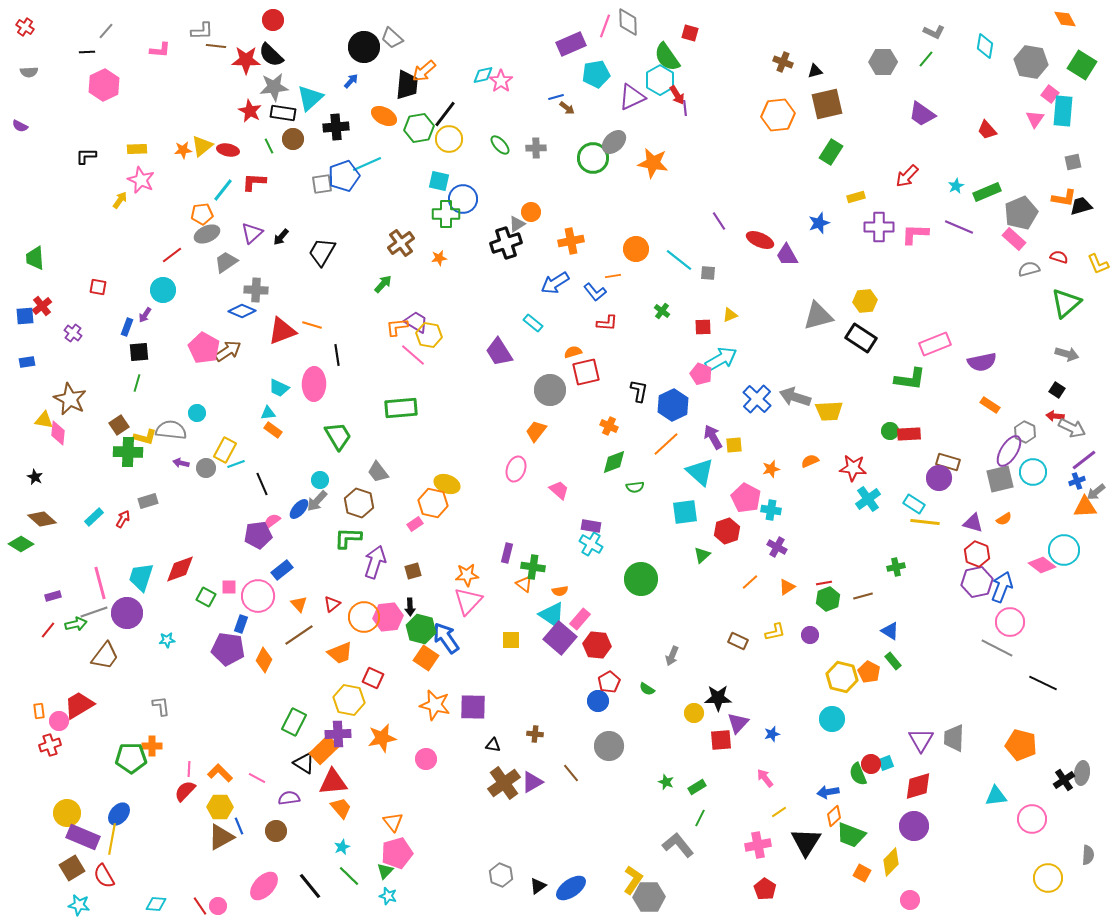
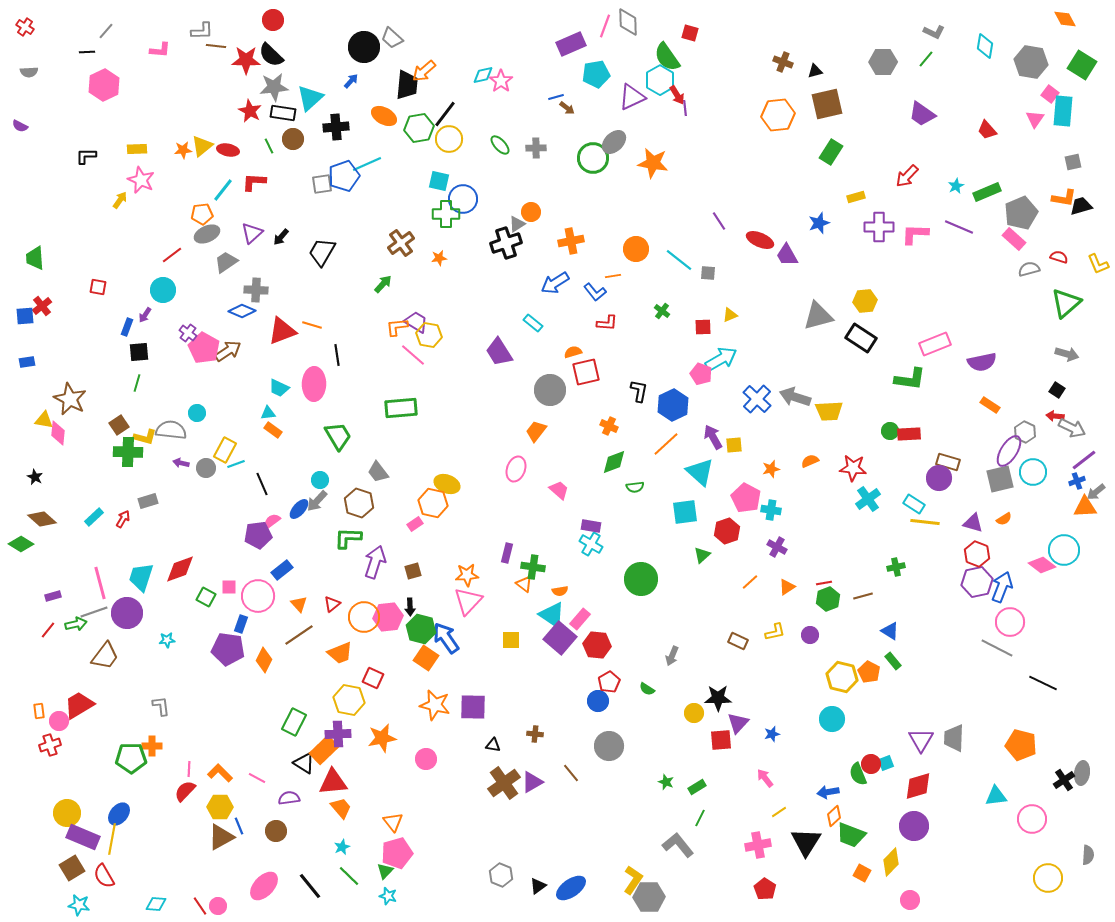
purple cross at (73, 333): moved 115 px right
